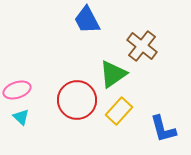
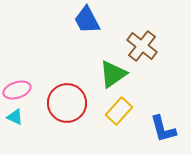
red circle: moved 10 px left, 3 px down
cyan triangle: moved 6 px left; rotated 18 degrees counterclockwise
